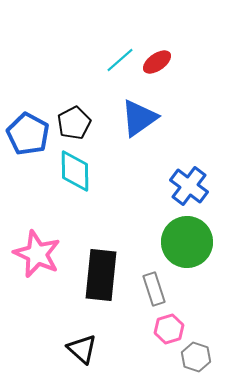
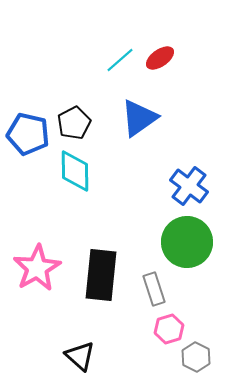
red ellipse: moved 3 px right, 4 px up
blue pentagon: rotated 15 degrees counterclockwise
pink star: moved 14 px down; rotated 18 degrees clockwise
black triangle: moved 2 px left, 7 px down
gray hexagon: rotated 8 degrees clockwise
